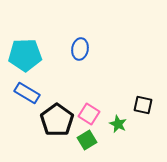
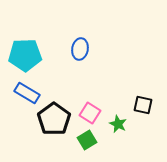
pink square: moved 1 px right, 1 px up
black pentagon: moved 3 px left, 1 px up
